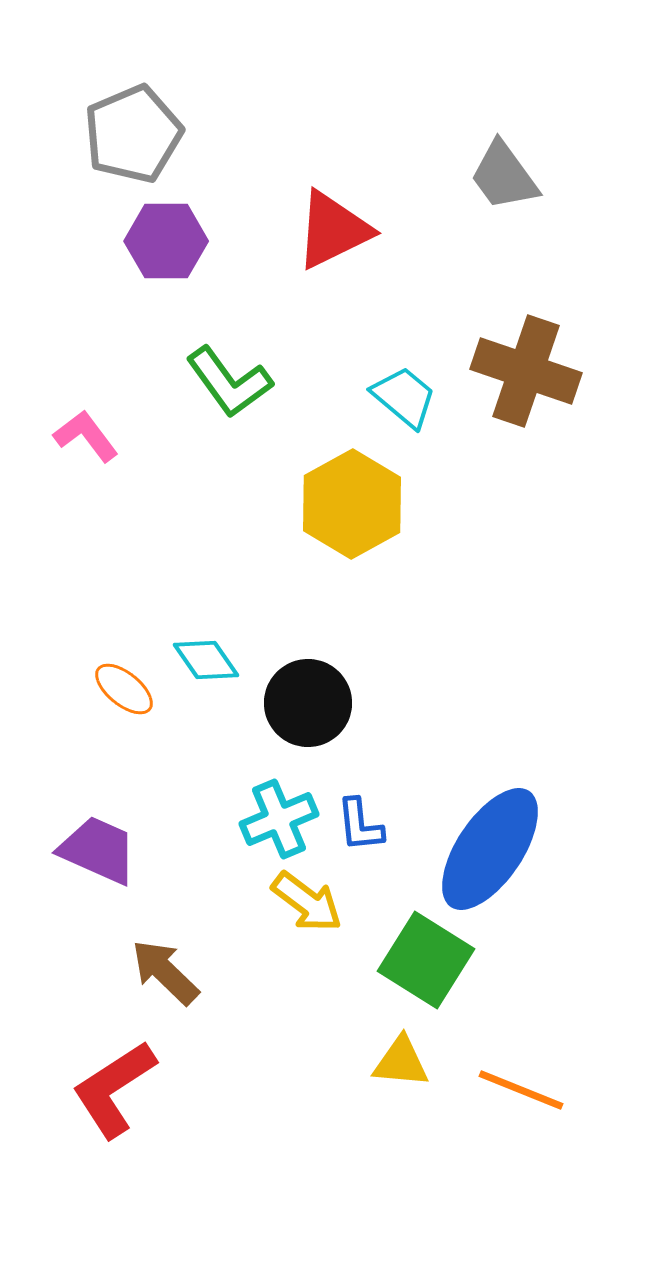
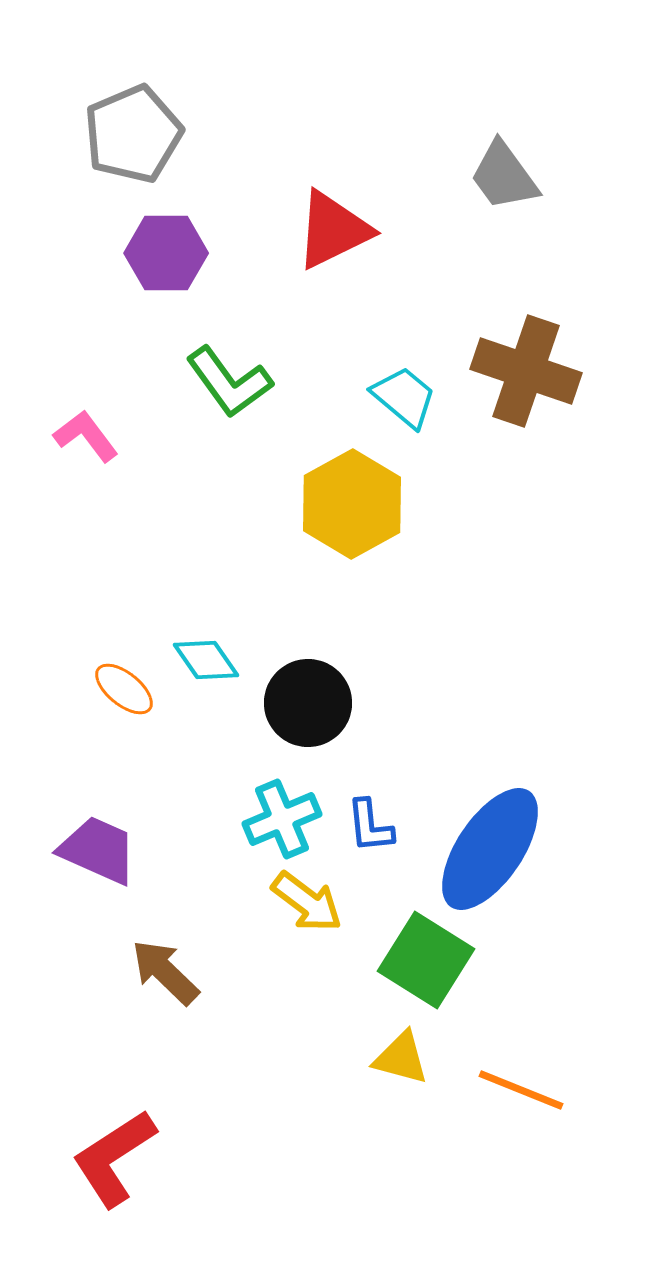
purple hexagon: moved 12 px down
cyan cross: moved 3 px right
blue L-shape: moved 10 px right, 1 px down
yellow triangle: moved 4 px up; rotated 10 degrees clockwise
red L-shape: moved 69 px down
